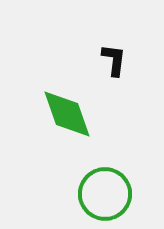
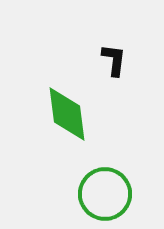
green diamond: rotated 12 degrees clockwise
